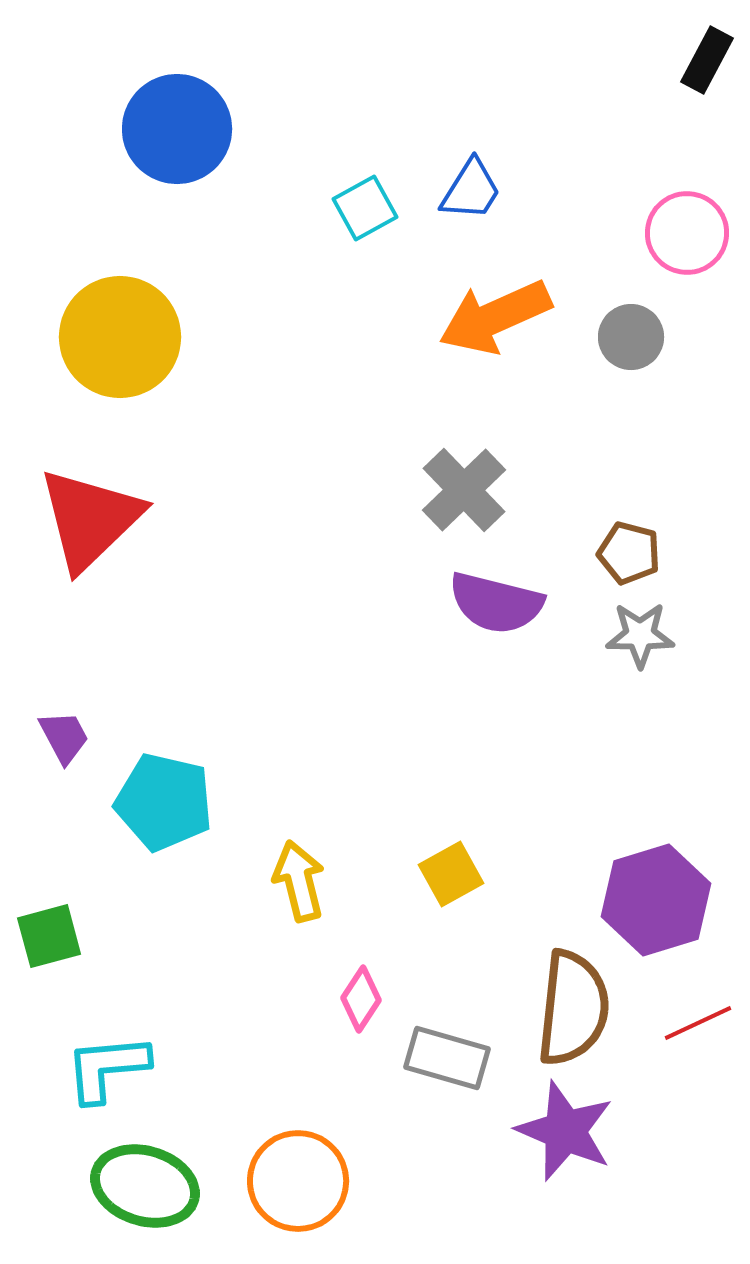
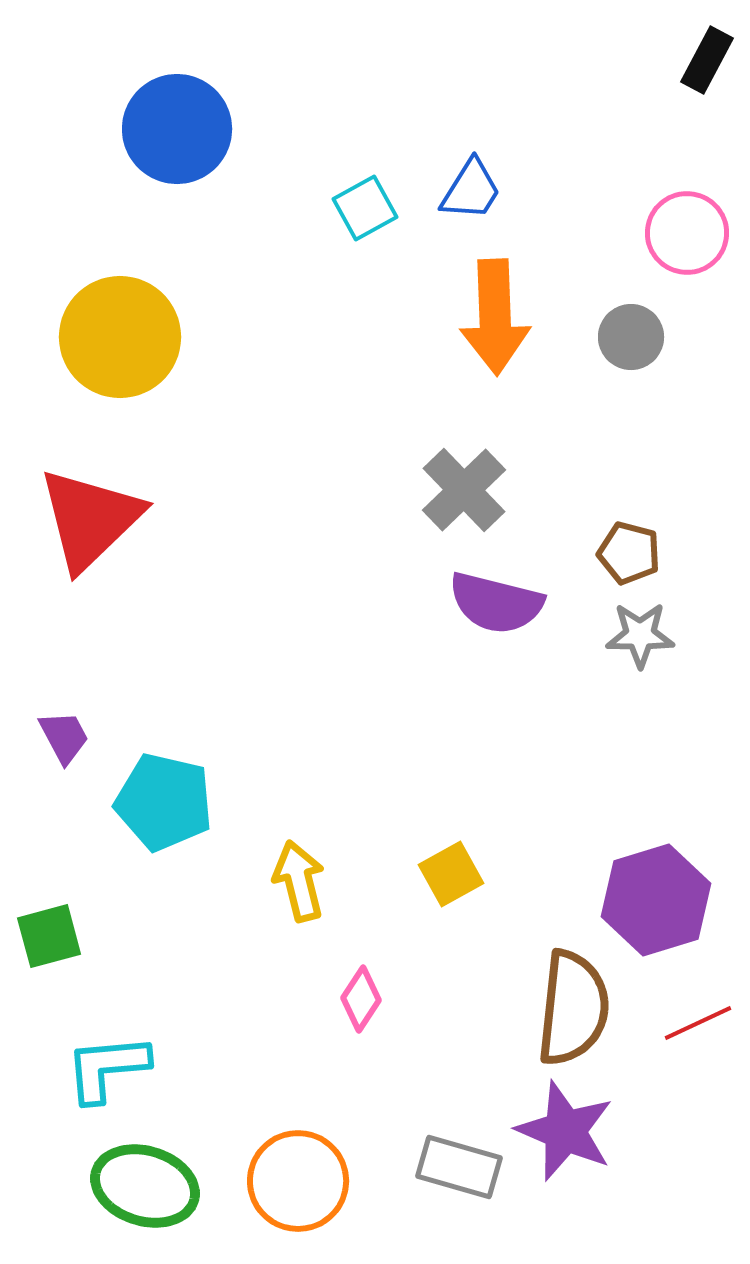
orange arrow: rotated 68 degrees counterclockwise
gray rectangle: moved 12 px right, 109 px down
